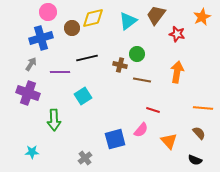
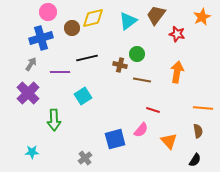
purple cross: rotated 25 degrees clockwise
brown semicircle: moved 1 px left, 2 px up; rotated 32 degrees clockwise
black semicircle: rotated 80 degrees counterclockwise
